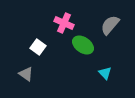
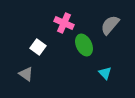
green ellipse: moved 1 px right; rotated 30 degrees clockwise
